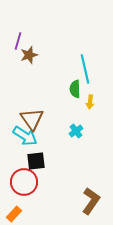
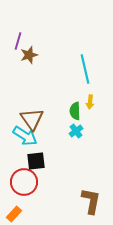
green semicircle: moved 22 px down
brown L-shape: rotated 24 degrees counterclockwise
